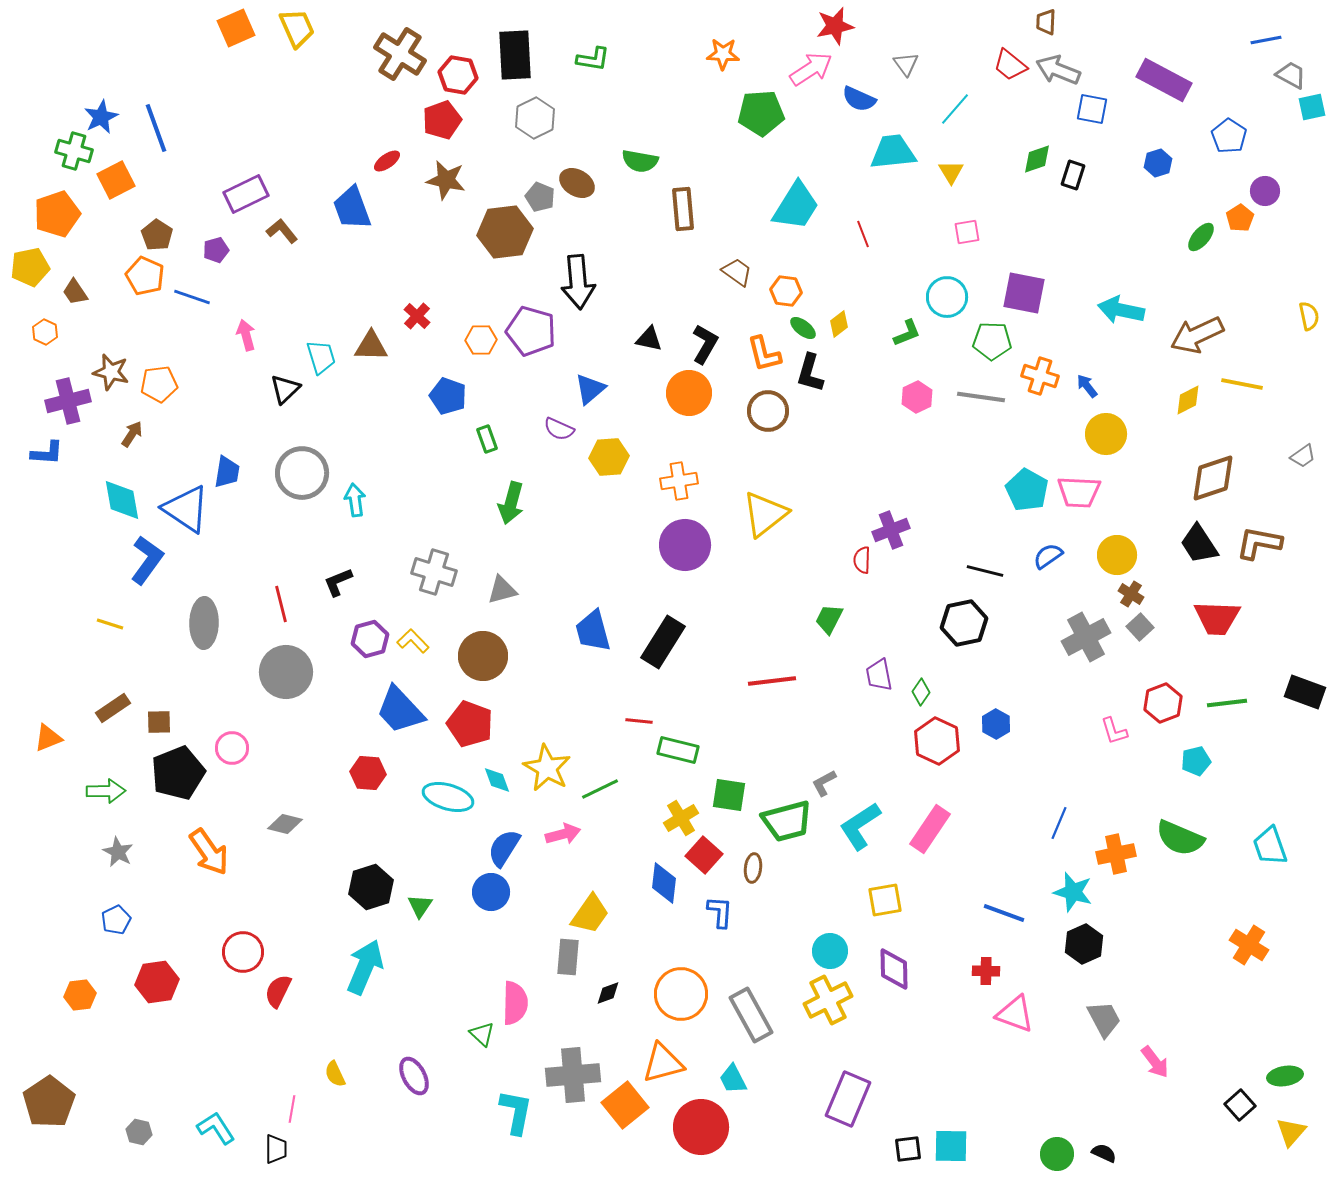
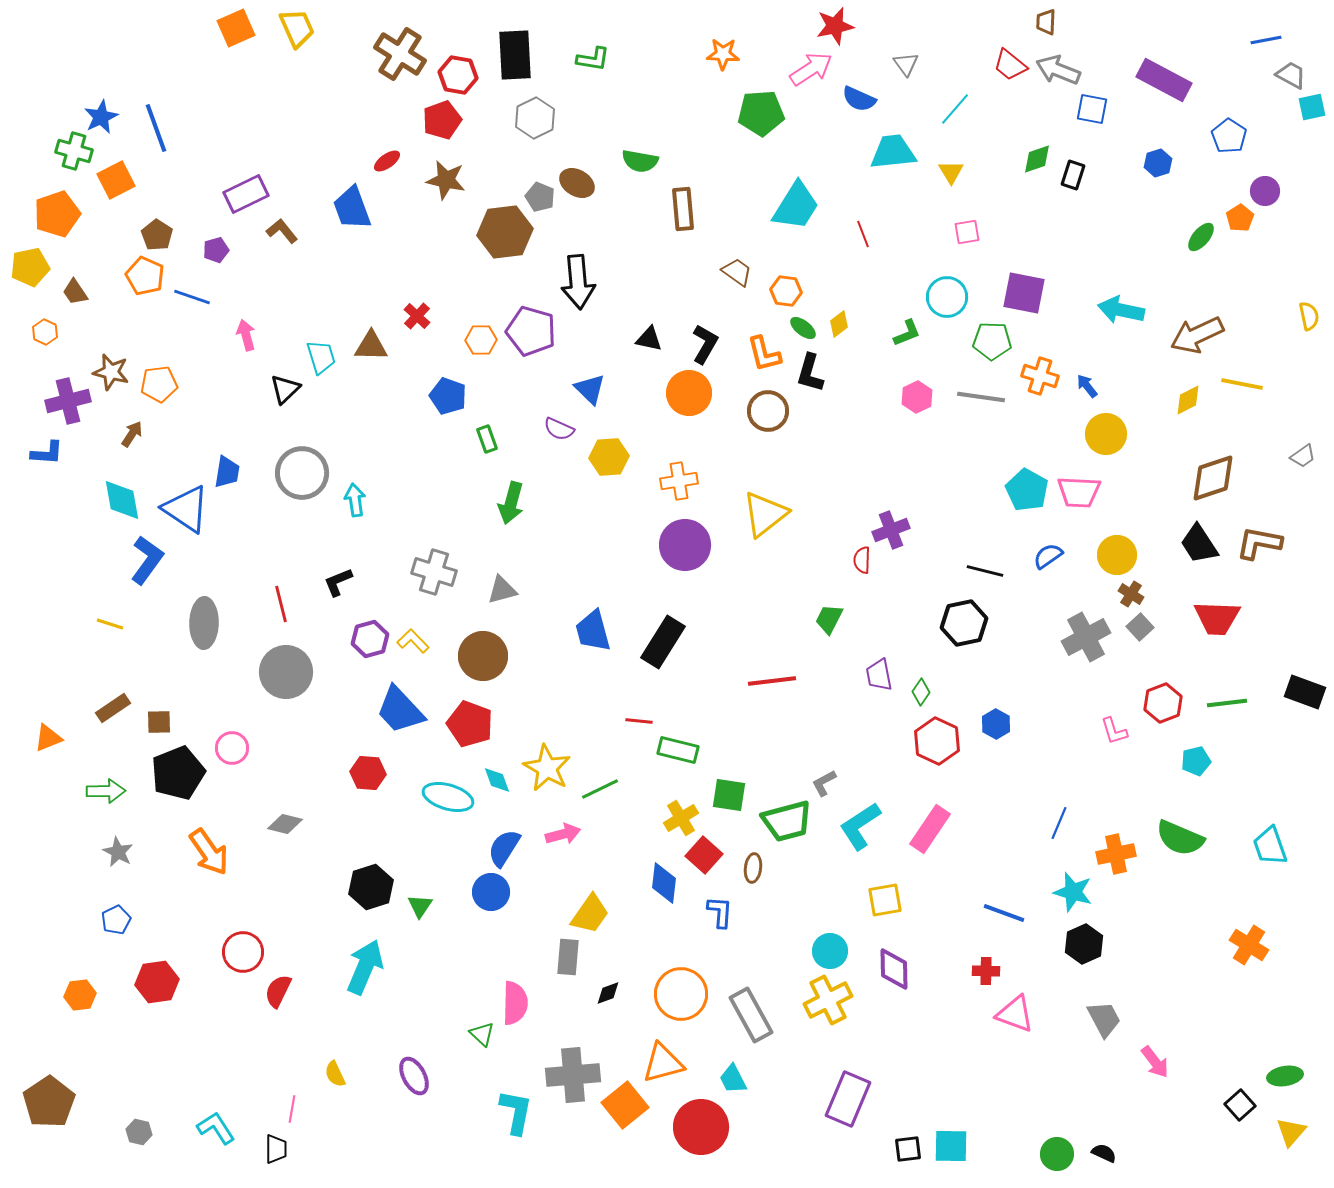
blue triangle at (590, 389): rotated 36 degrees counterclockwise
